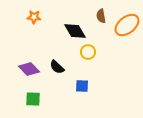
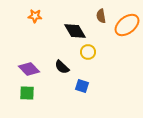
orange star: moved 1 px right, 1 px up
black semicircle: moved 5 px right
blue square: rotated 16 degrees clockwise
green square: moved 6 px left, 6 px up
